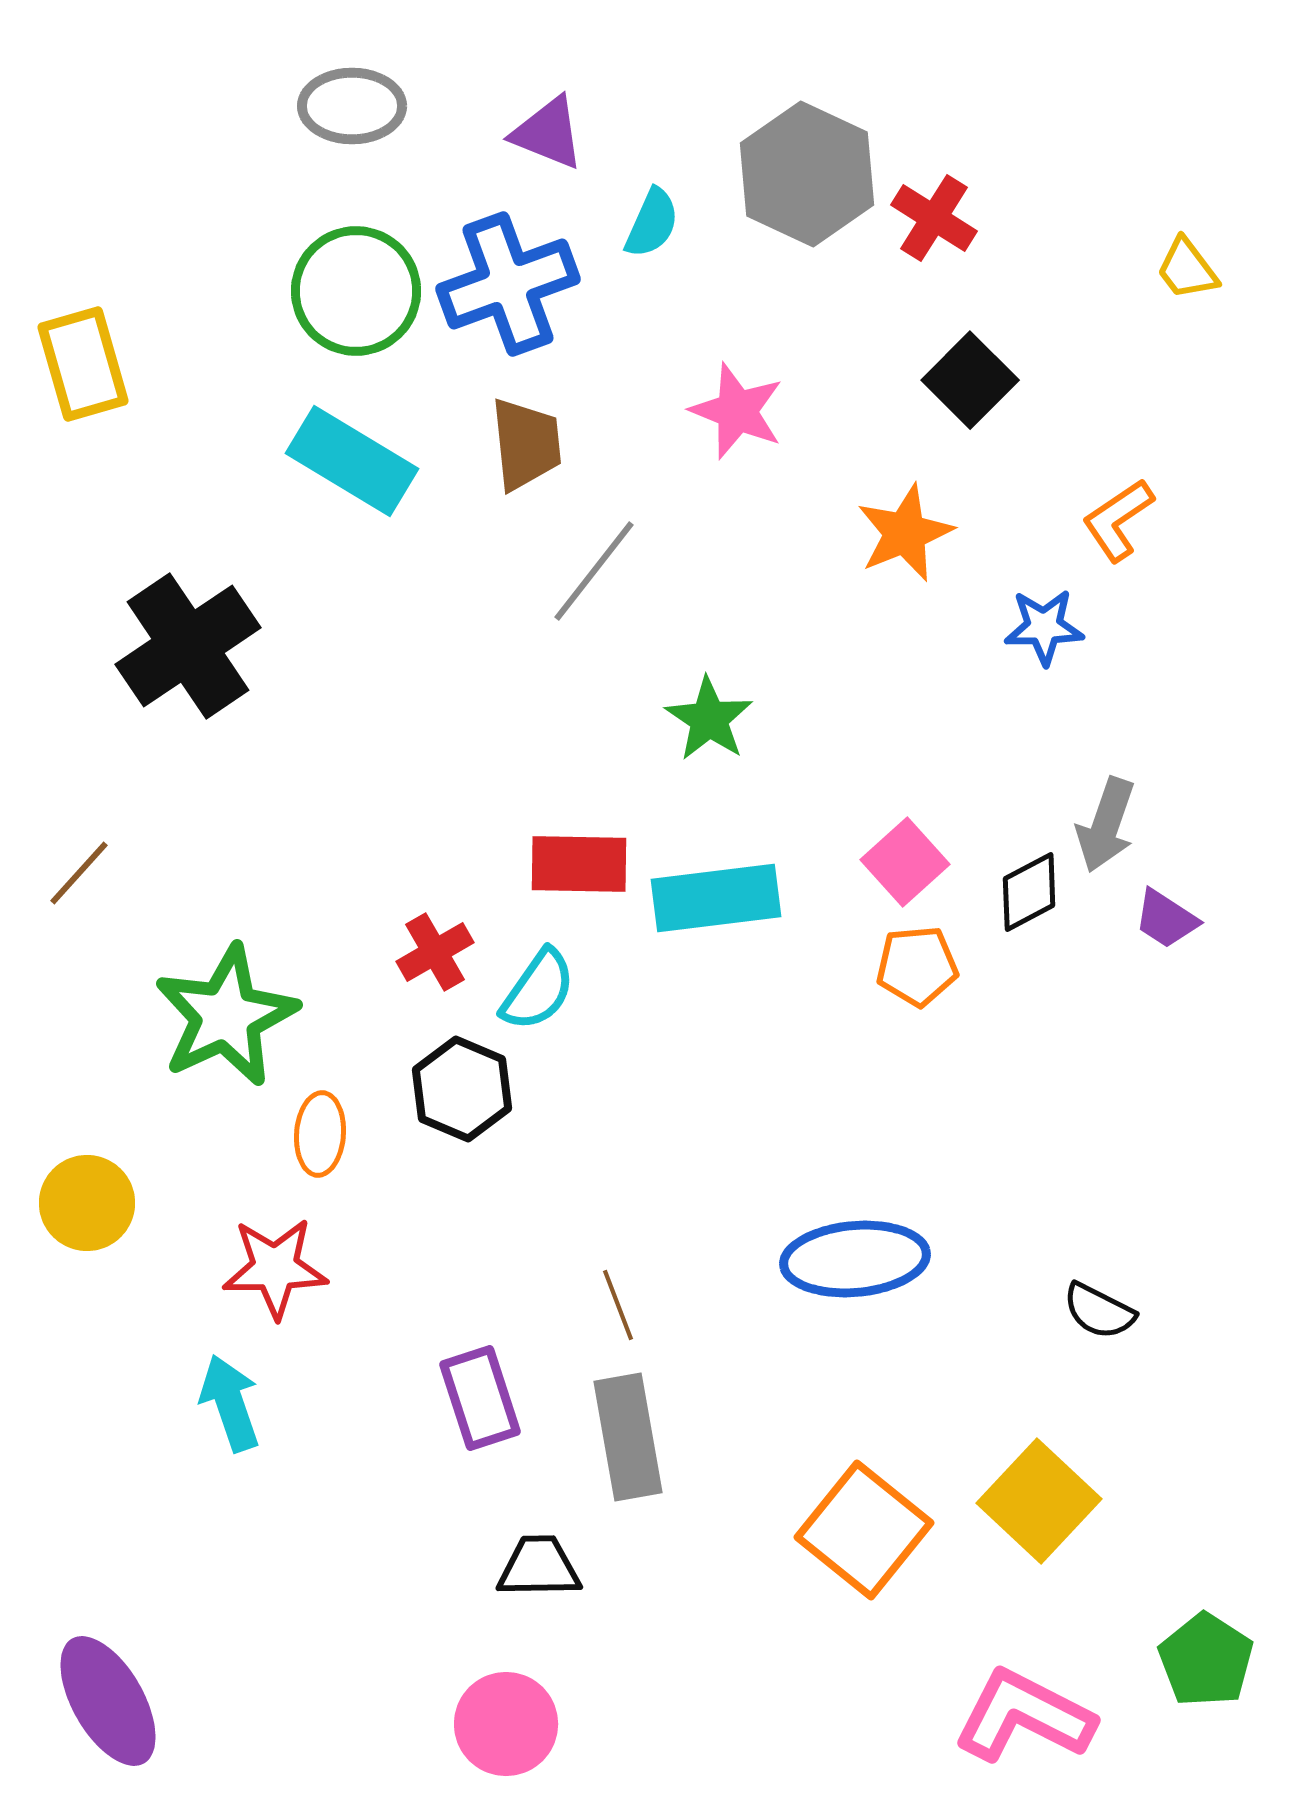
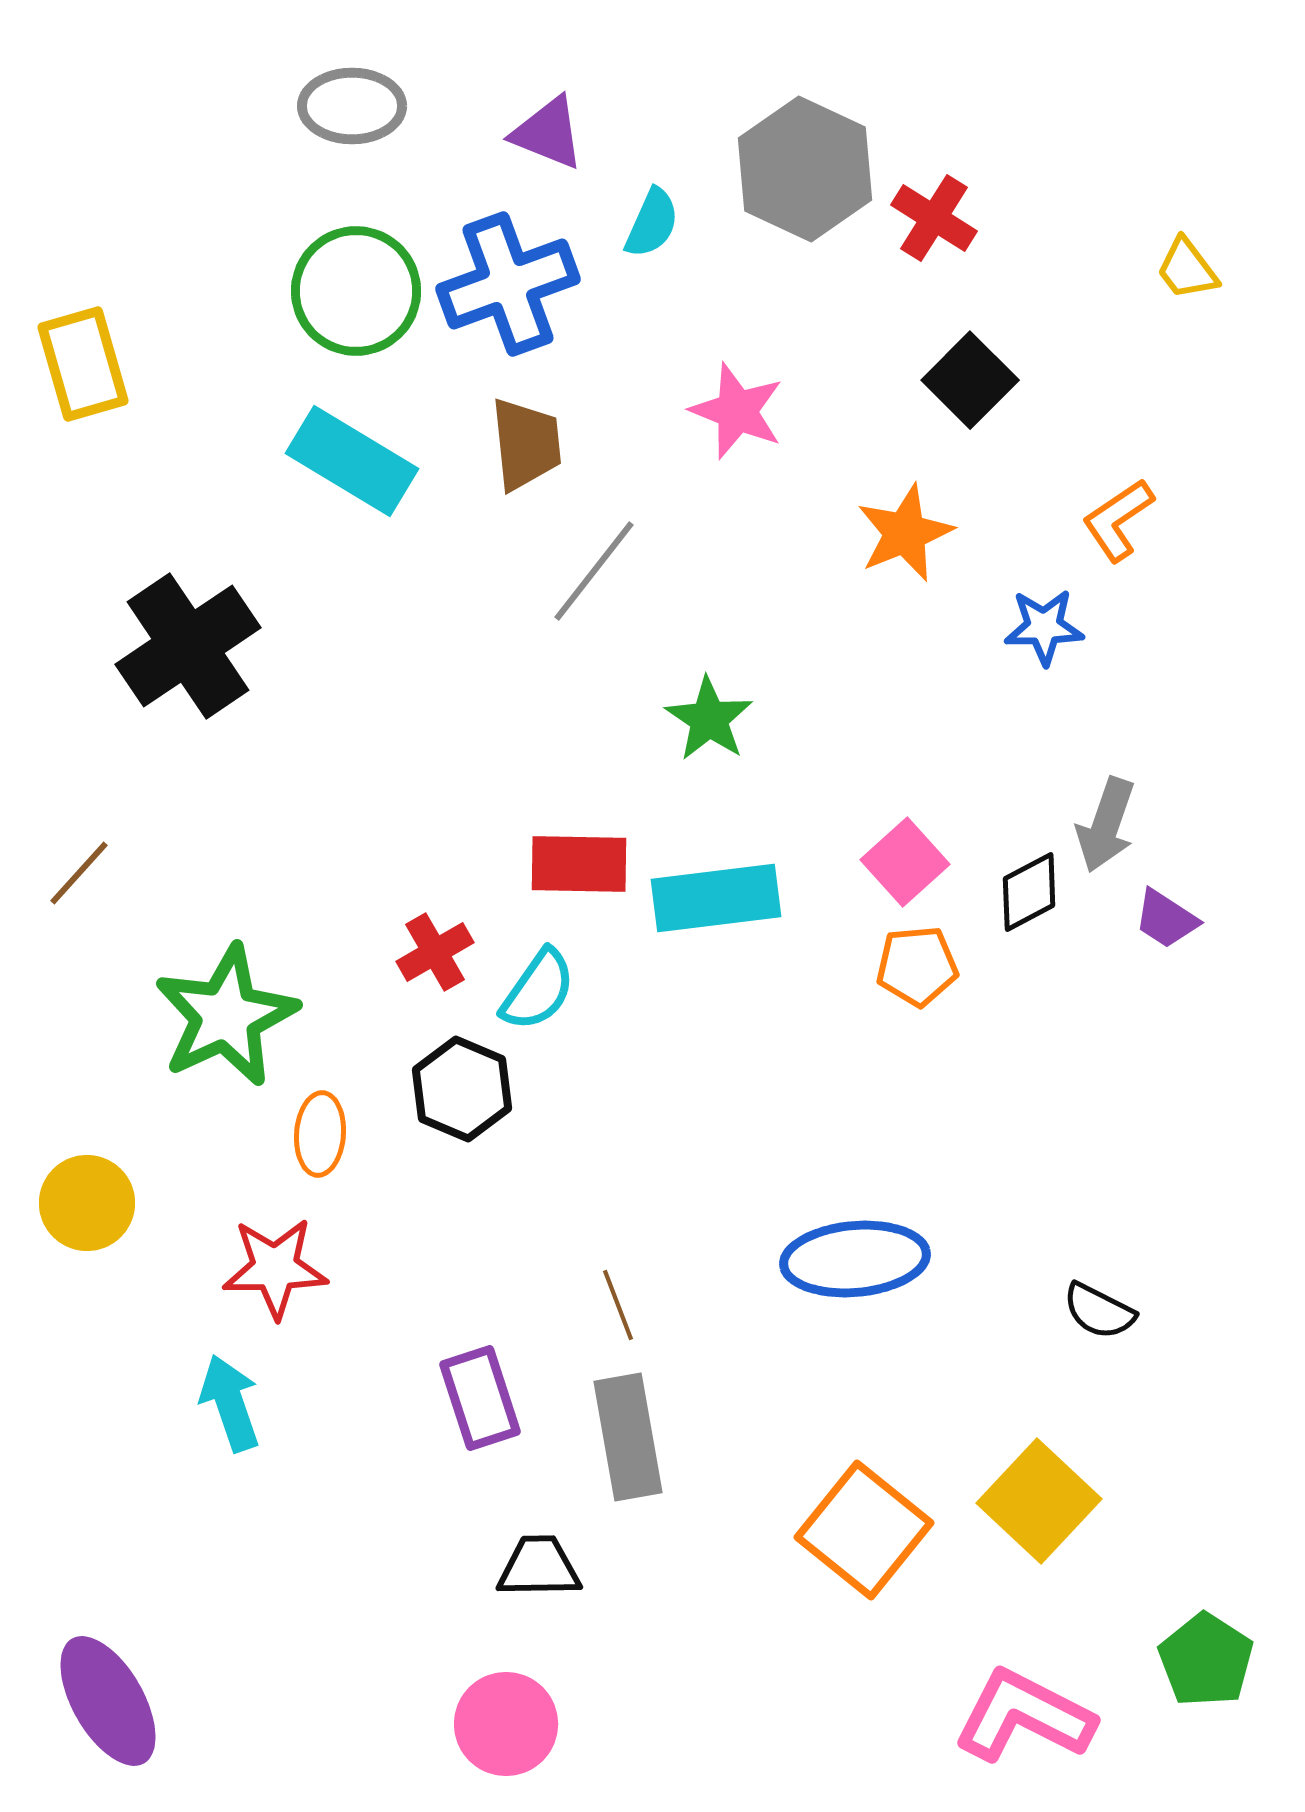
gray hexagon at (807, 174): moved 2 px left, 5 px up
